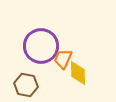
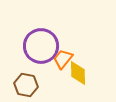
orange trapezoid: rotated 15 degrees clockwise
